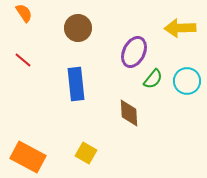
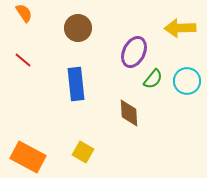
yellow square: moved 3 px left, 1 px up
